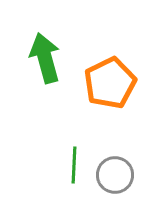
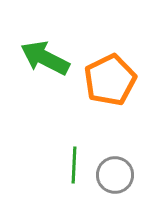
green arrow: rotated 48 degrees counterclockwise
orange pentagon: moved 3 px up
